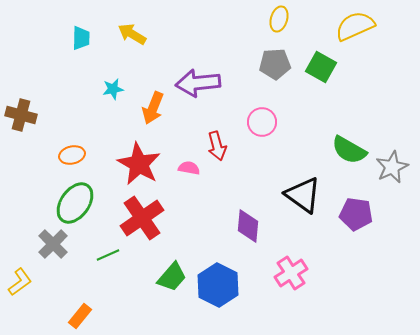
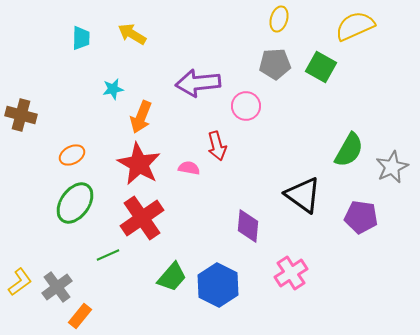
orange arrow: moved 12 px left, 9 px down
pink circle: moved 16 px left, 16 px up
green semicircle: rotated 90 degrees counterclockwise
orange ellipse: rotated 15 degrees counterclockwise
purple pentagon: moved 5 px right, 3 px down
gray cross: moved 4 px right, 43 px down; rotated 8 degrees clockwise
